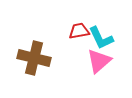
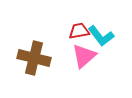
cyan L-shape: moved 2 px up; rotated 12 degrees counterclockwise
pink triangle: moved 15 px left, 5 px up
